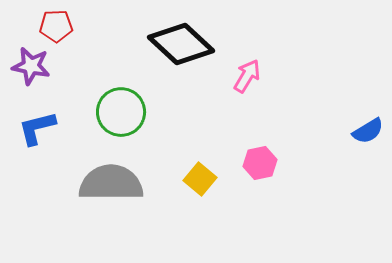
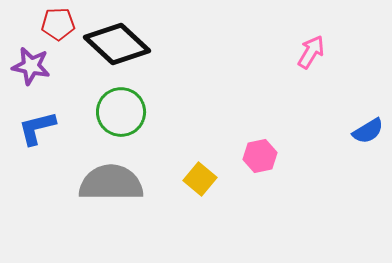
red pentagon: moved 2 px right, 2 px up
black diamond: moved 64 px left
pink arrow: moved 64 px right, 24 px up
pink hexagon: moved 7 px up
